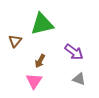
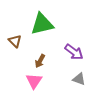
brown triangle: rotated 24 degrees counterclockwise
